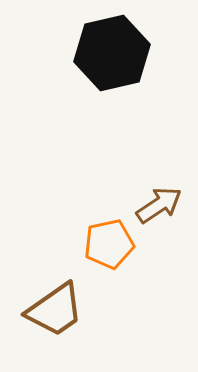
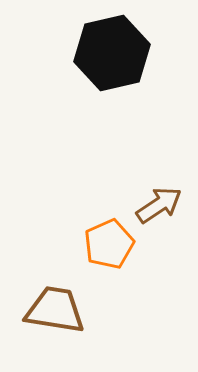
orange pentagon: rotated 12 degrees counterclockwise
brown trapezoid: rotated 136 degrees counterclockwise
